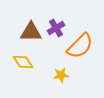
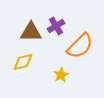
purple cross: moved 2 px up
yellow diamond: rotated 70 degrees counterclockwise
yellow star: rotated 21 degrees counterclockwise
